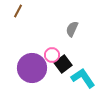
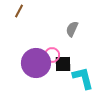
brown line: moved 1 px right
black square: rotated 36 degrees clockwise
purple circle: moved 4 px right, 5 px up
cyan L-shape: rotated 20 degrees clockwise
